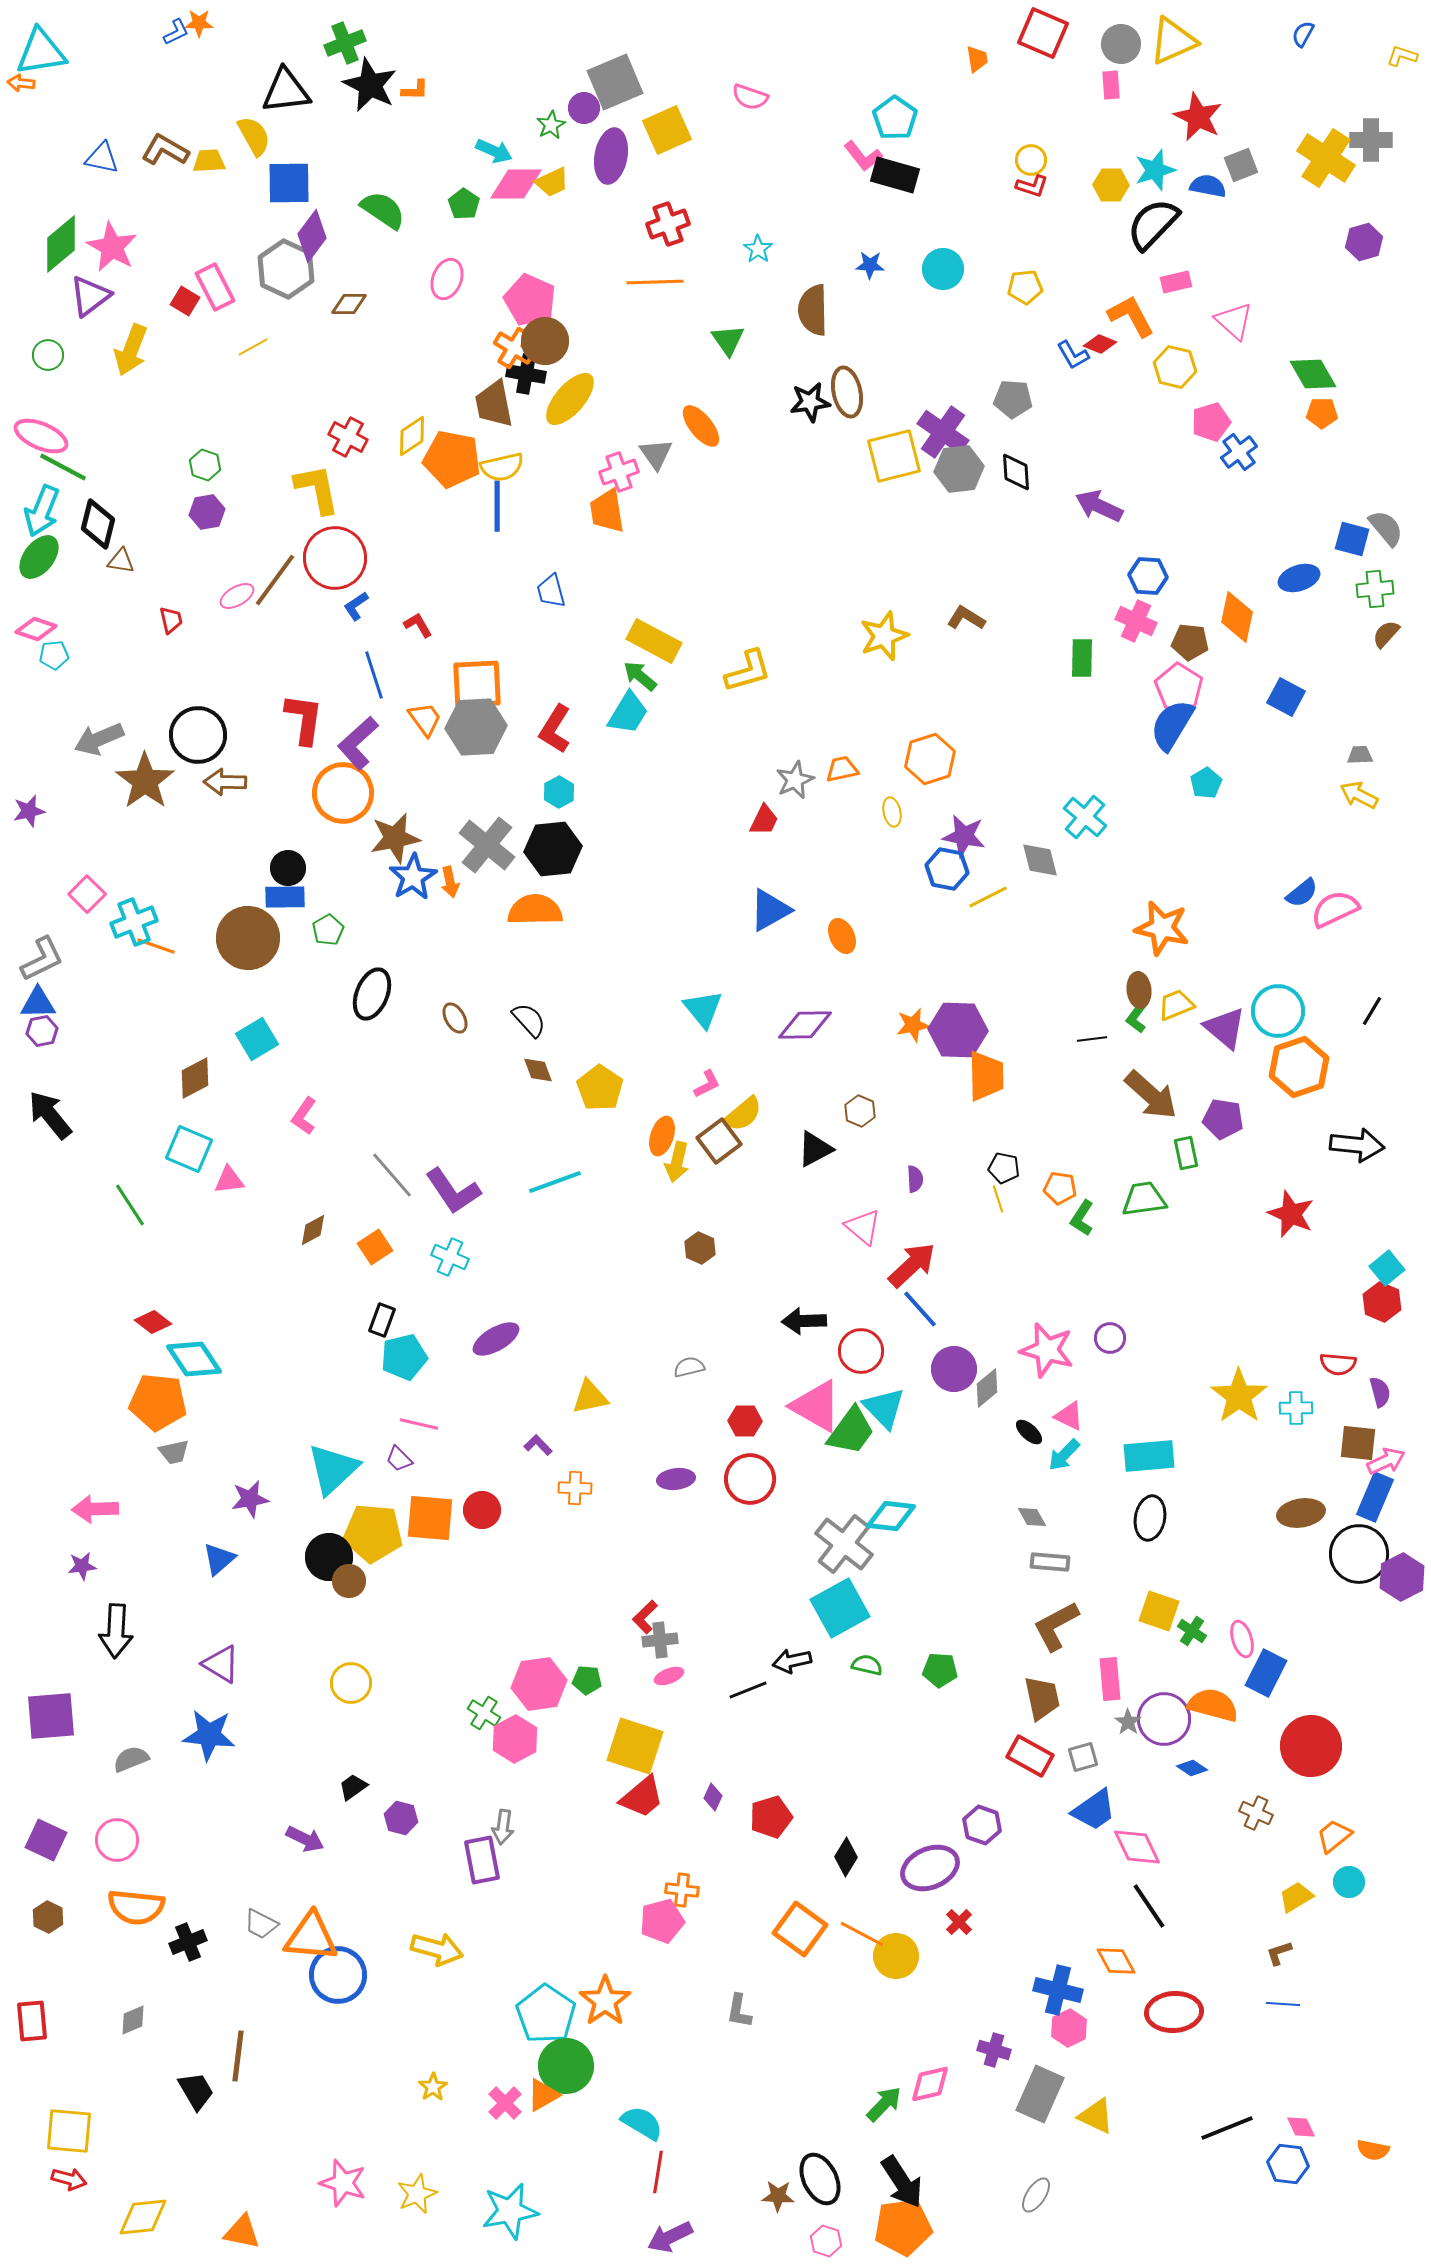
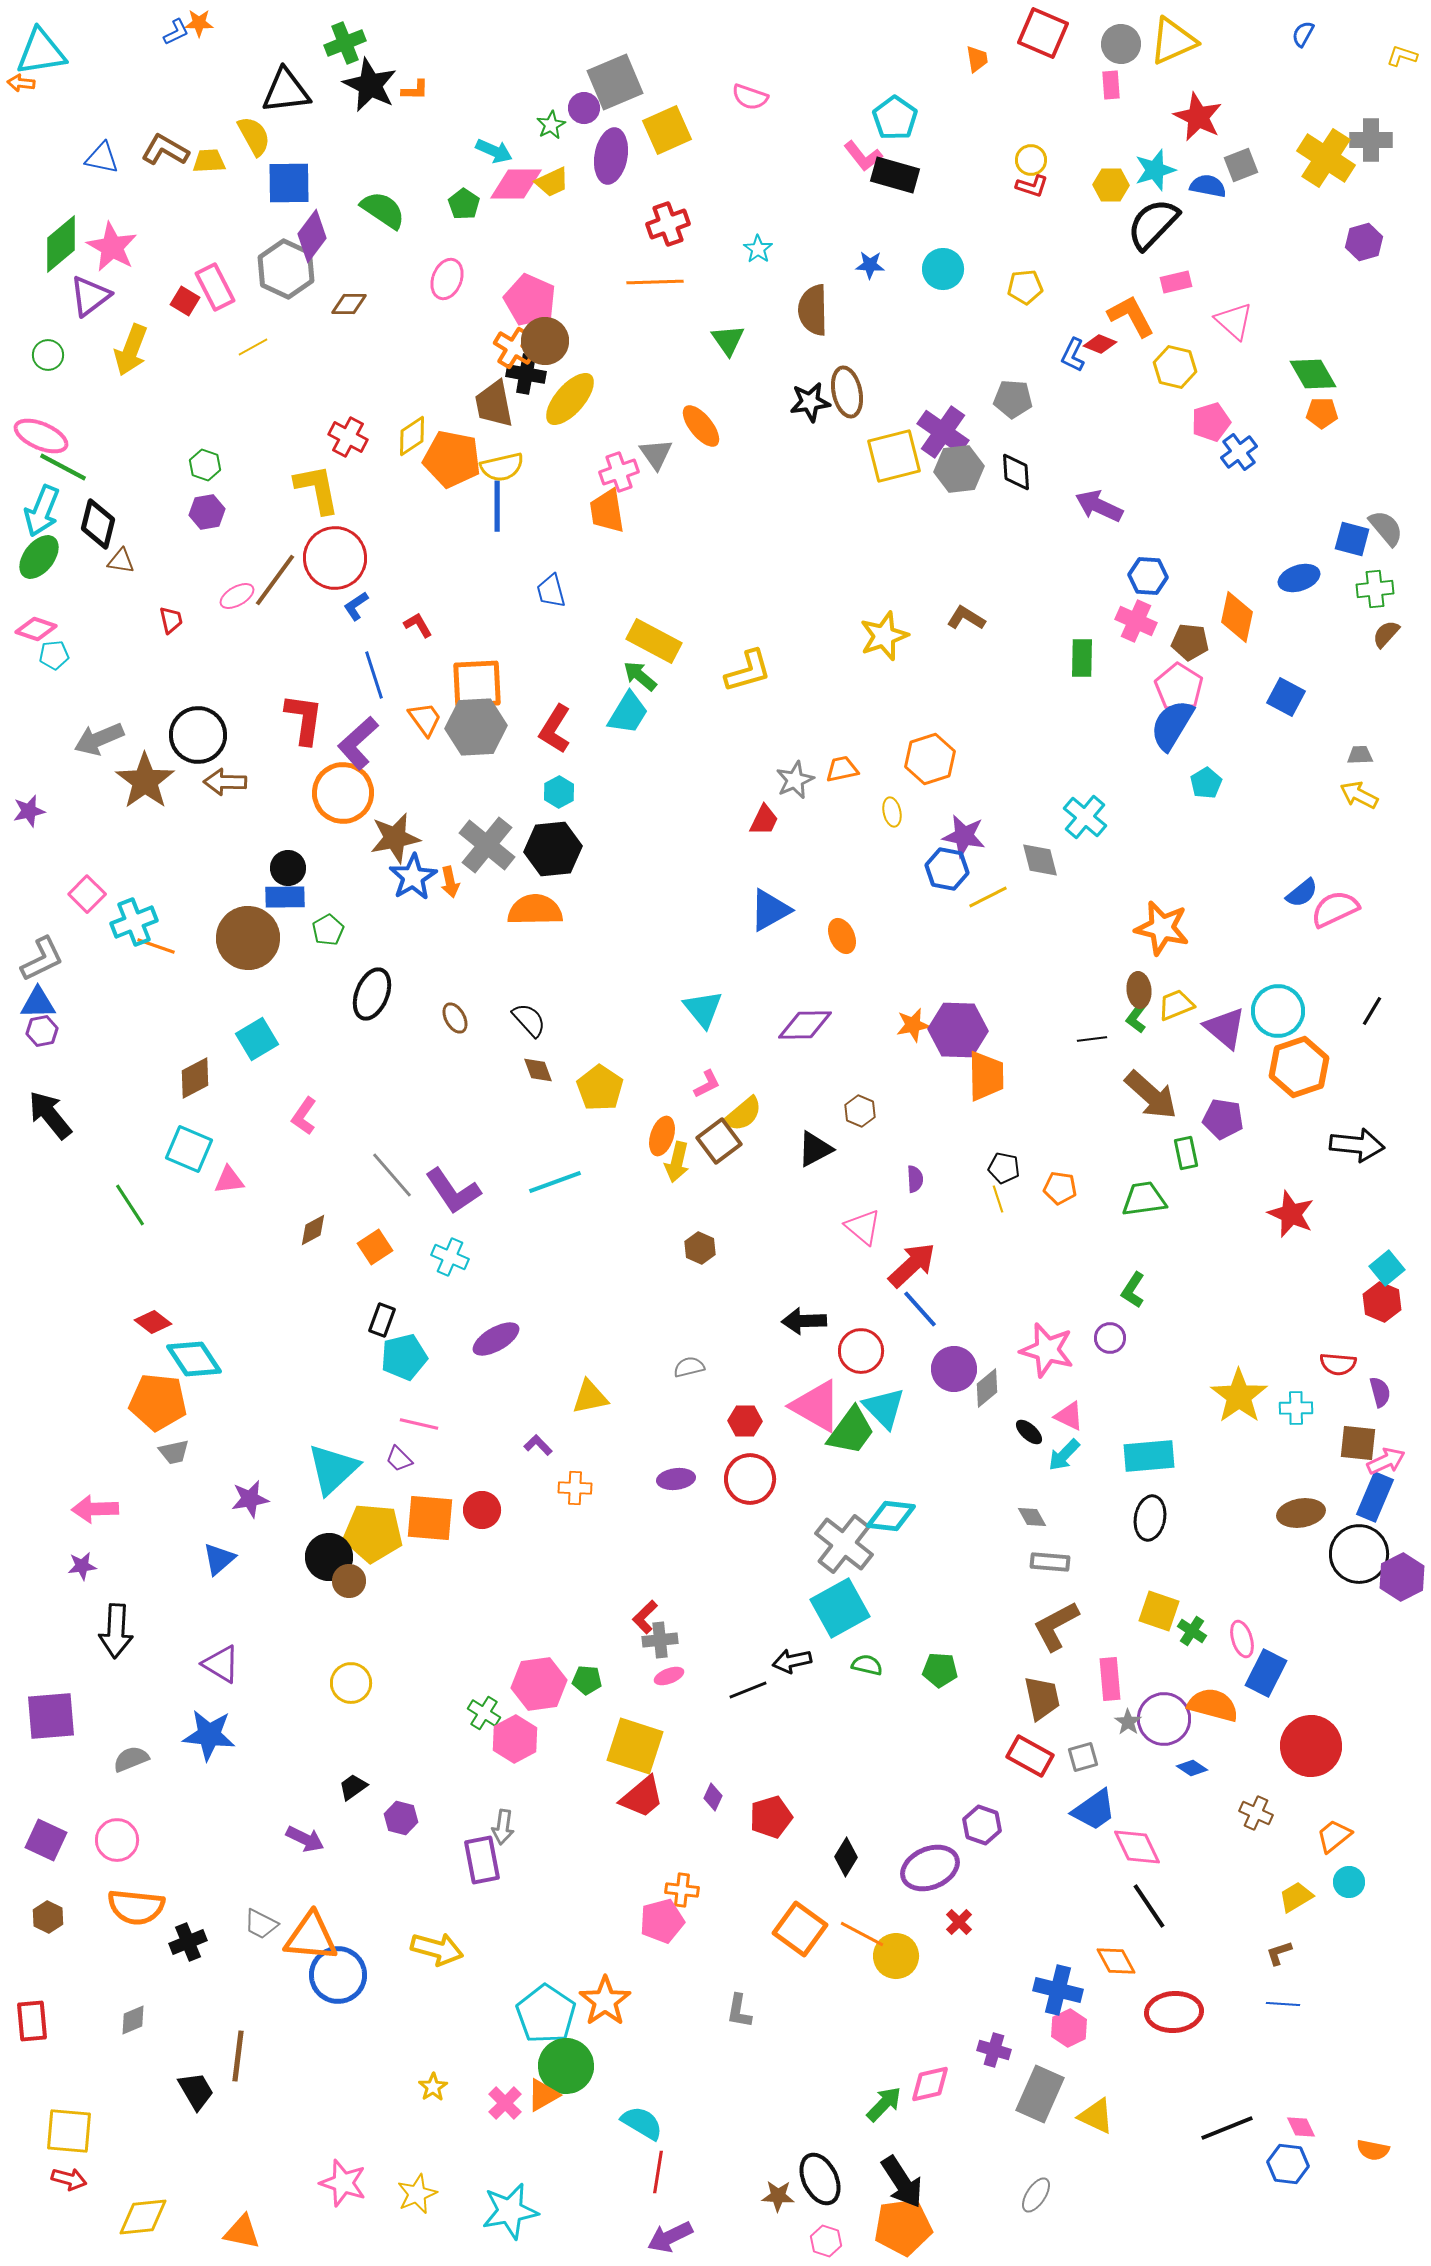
blue L-shape at (1073, 355): rotated 56 degrees clockwise
green L-shape at (1082, 1218): moved 51 px right, 72 px down
